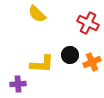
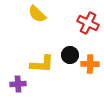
orange cross: moved 2 px left, 2 px down; rotated 24 degrees clockwise
